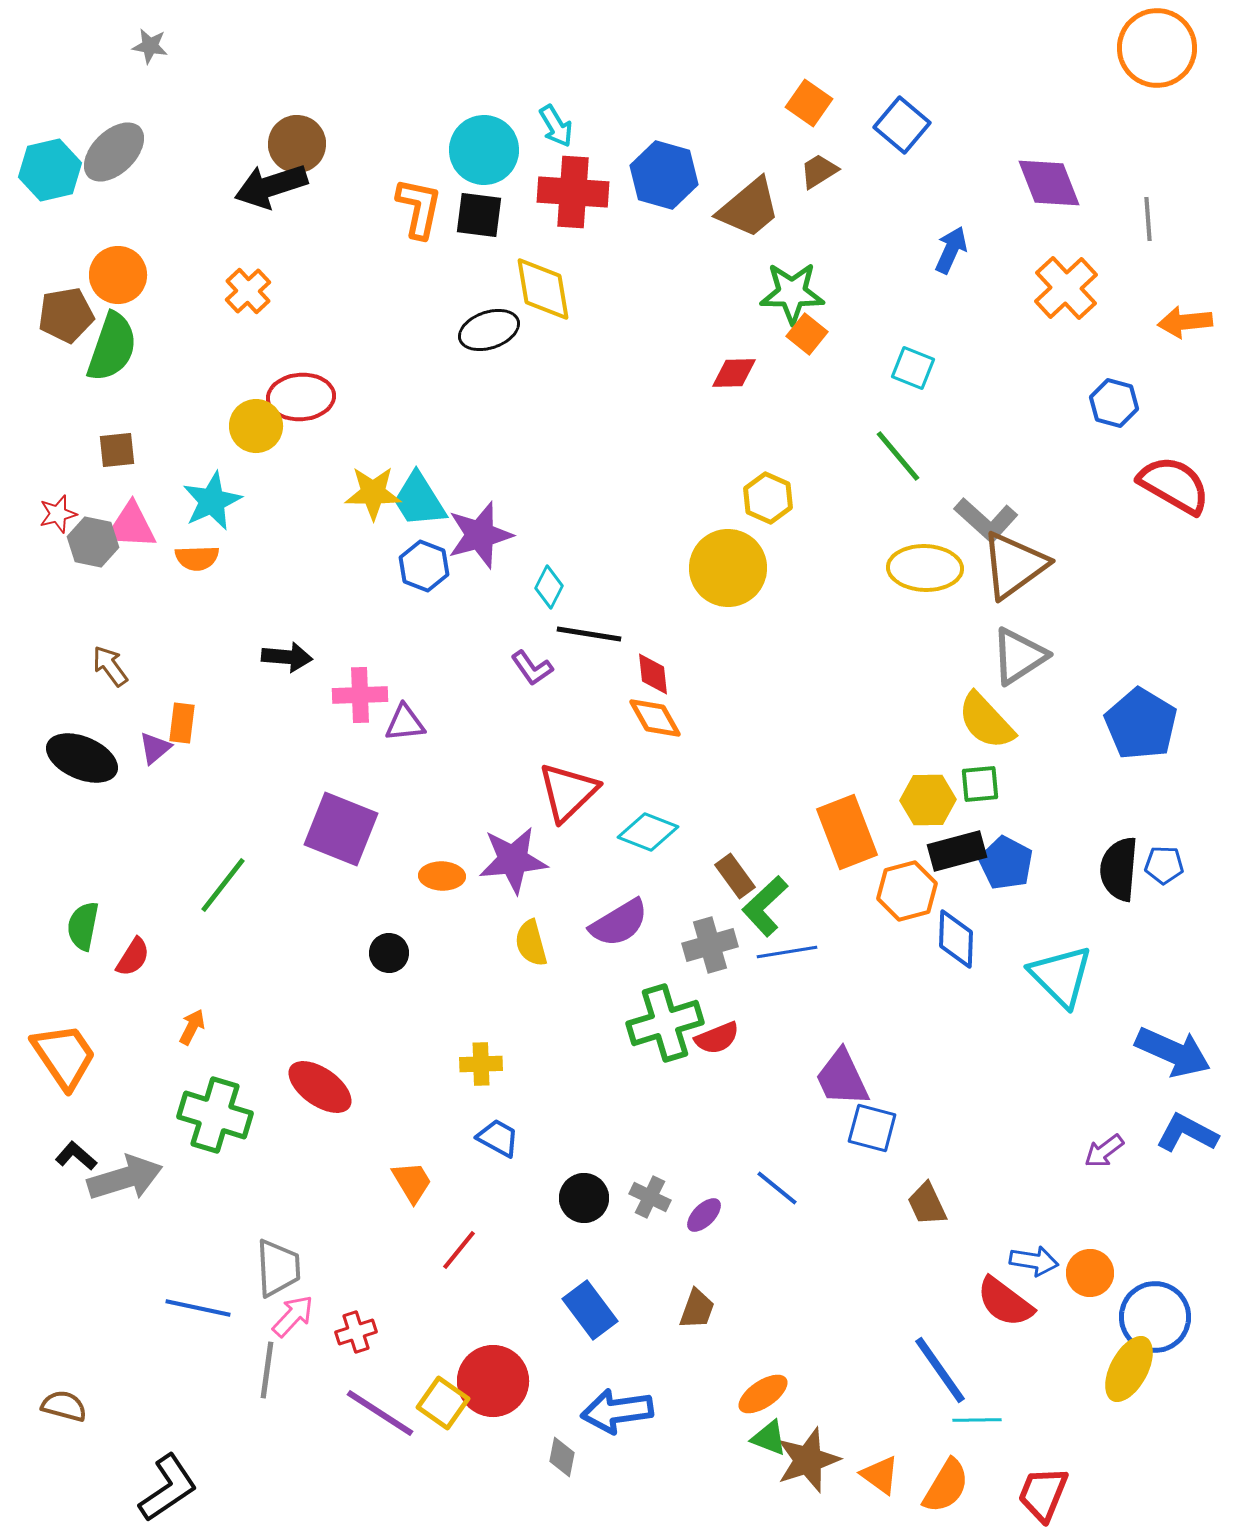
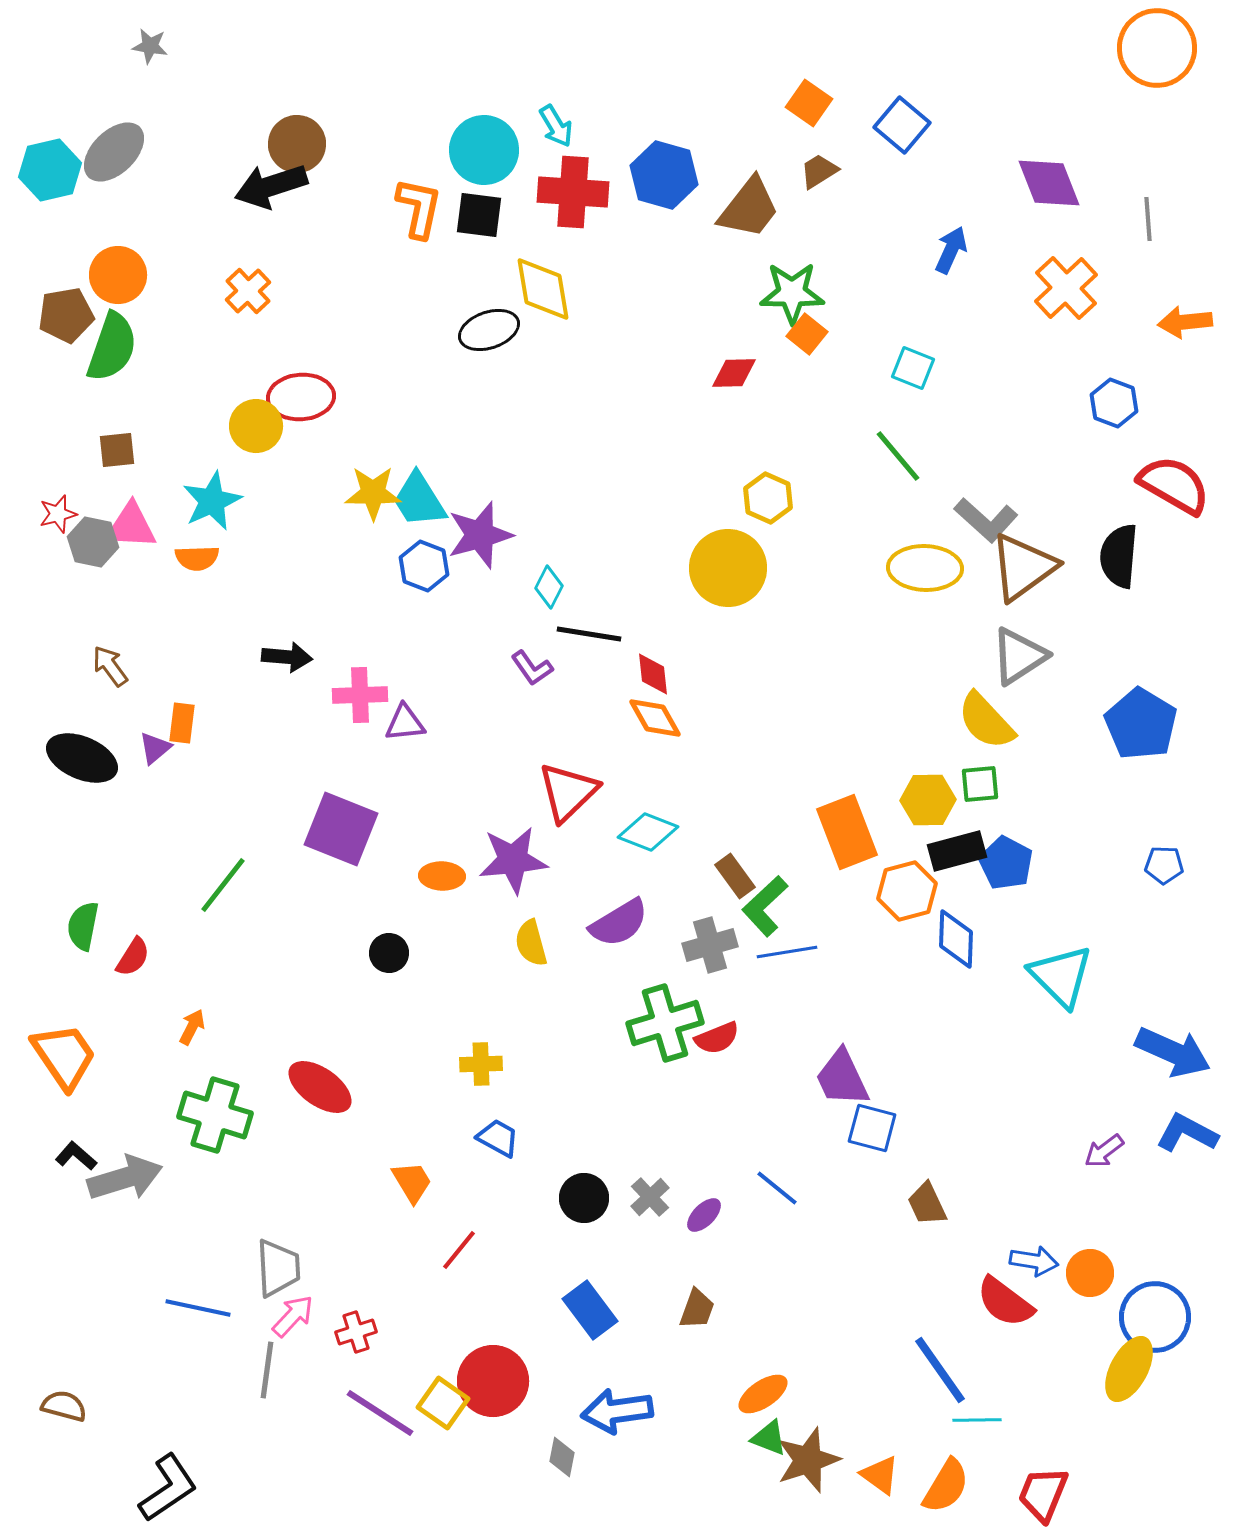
brown trapezoid at (749, 208): rotated 12 degrees counterclockwise
blue hexagon at (1114, 403): rotated 6 degrees clockwise
brown triangle at (1014, 565): moved 9 px right, 2 px down
black semicircle at (1119, 869): moved 313 px up
gray cross at (650, 1197): rotated 21 degrees clockwise
